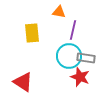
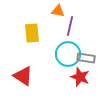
orange triangle: moved 1 px left, 1 px up
purple line: moved 3 px left, 4 px up
cyan circle: moved 1 px left, 2 px up
red triangle: moved 6 px up
